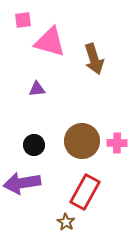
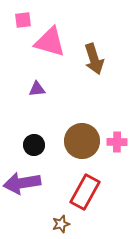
pink cross: moved 1 px up
brown star: moved 5 px left, 2 px down; rotated 24 degrees clockwise
